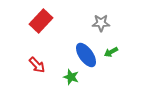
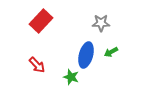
blue ellipse: rotated 50 degrees clockwise
